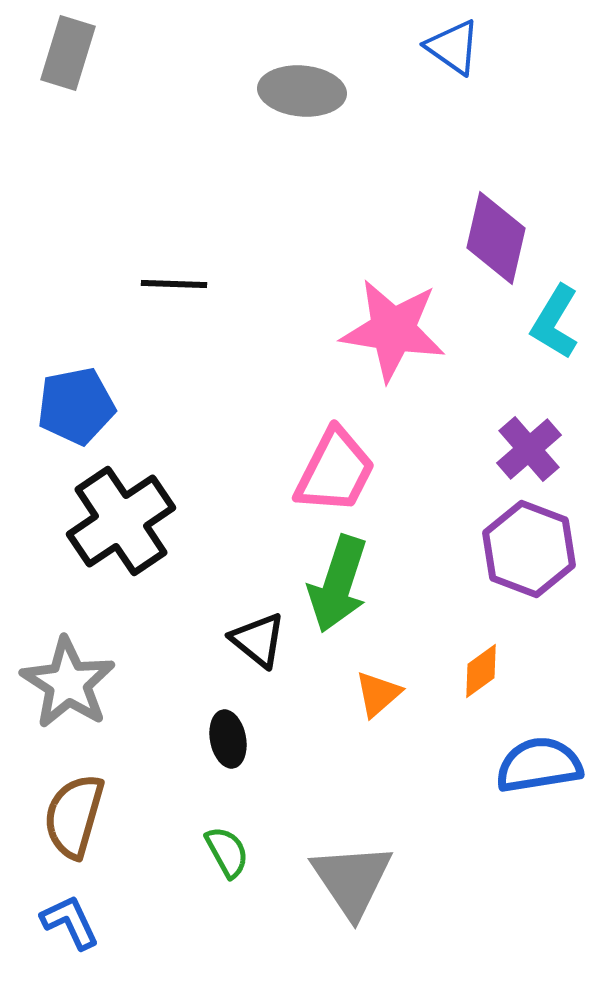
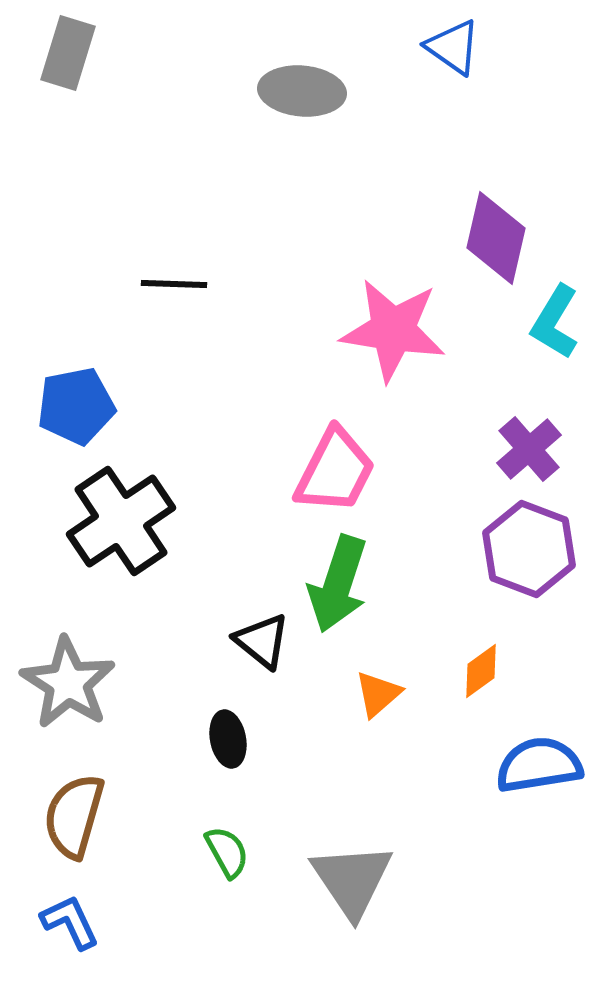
black triangle: moved 4 px right, 1 px down
